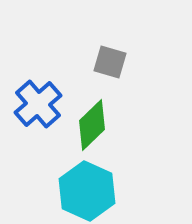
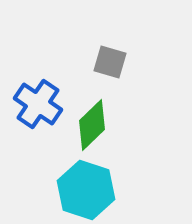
blue cross: rotated 15 degrees counterclockwise
cyan hexagon: moved 1 px left, 1 px up; rotated 6 degrees counterclockwise
